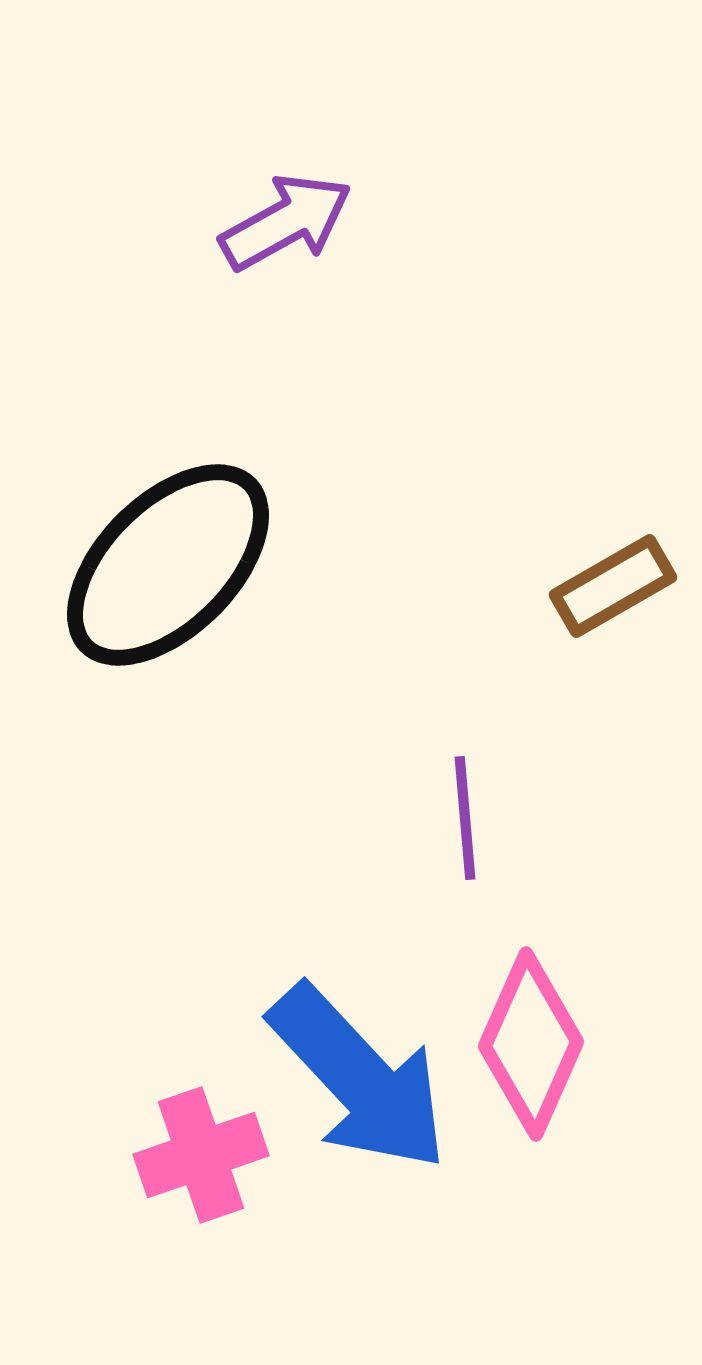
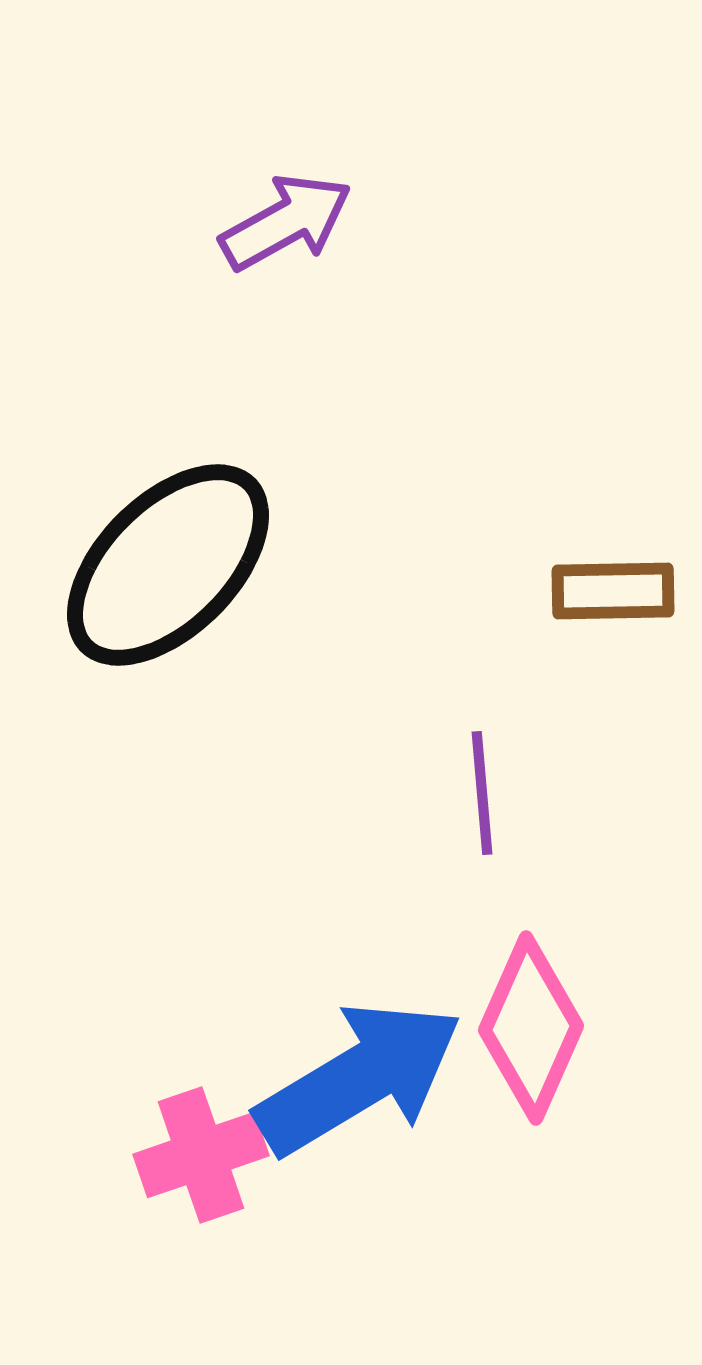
brown rectangle: moved 5 px down; rotated 29 degrees clockwise
purple line: moved 17 px right, 25 px up
pink diamond: moved 16 px up
blue arrow: rotated 78 degrees counterclockwise
